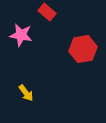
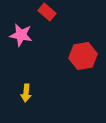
red hexagon: moved 7 px down
yellow arrow: rotated 42 degrees clockwise
